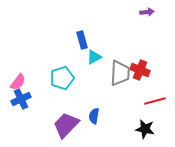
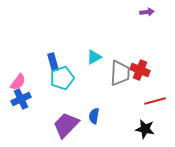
blue rectangle: moved 29 px left, 22 px down
